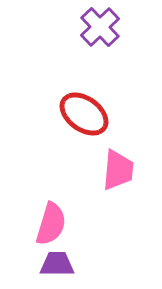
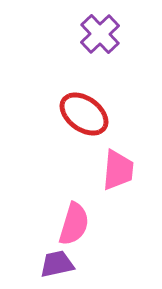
purple cross: moved 7 px down
pink semicircle: moved 23 px right
purple trapezoid: rotated 12 degrees counterclockwise
